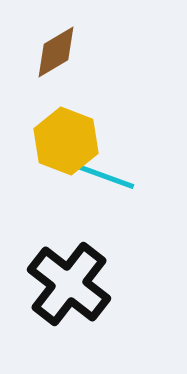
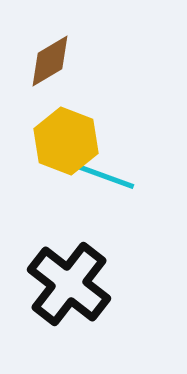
brown diamond: moved 6 px left, 9 px down
